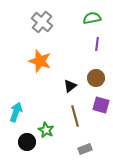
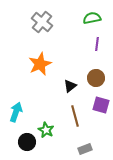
orange star: moved 3 px down; rotated 30 degrees clockwise
